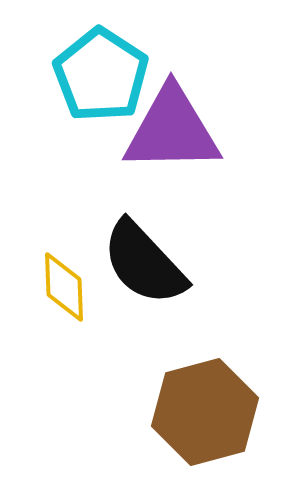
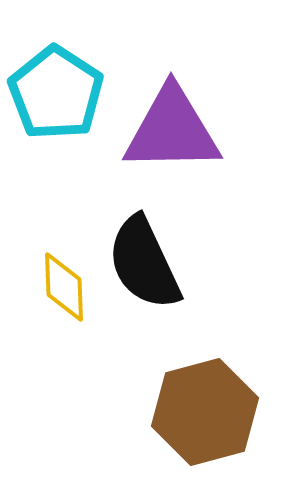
cyan pentagon: moved 45 px left, 18 px down
black semicircle: rotated 18 degrees clockwise
